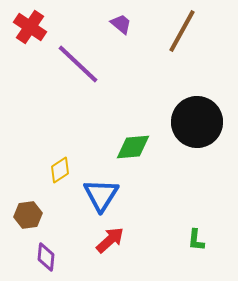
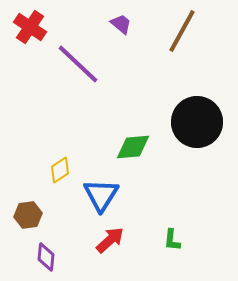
green L-shape: moved 24 px left
